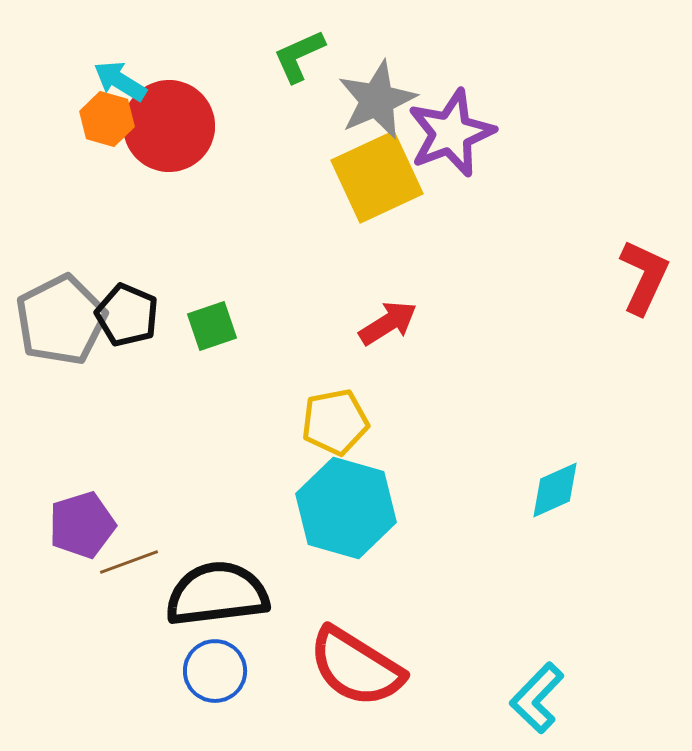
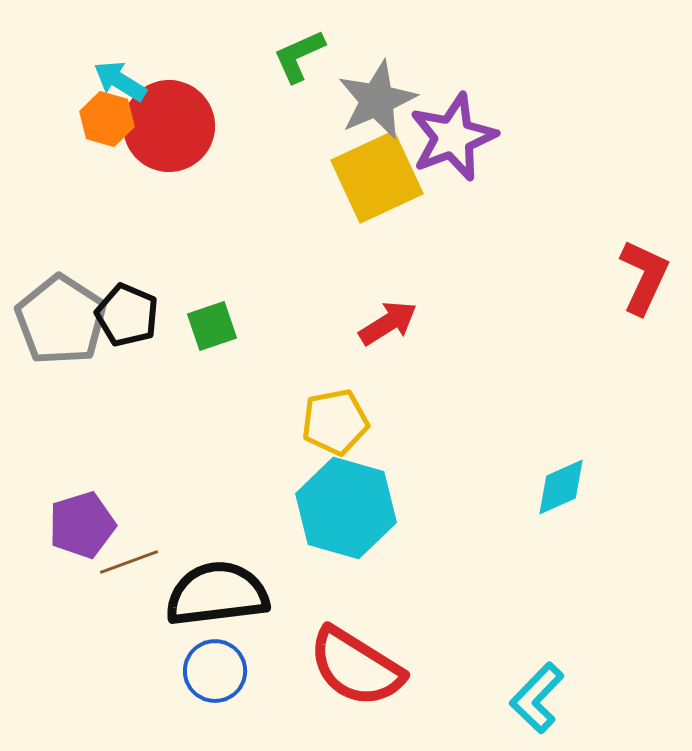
purple star: moved 2 px right, 4 px down
gray pentagon: rotated 12 degrees counterclockwise
cyan diamond: moved 6 px right, 3 px up
